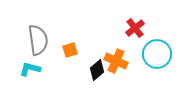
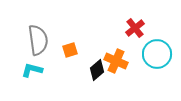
cyan L-shape: moved 2 px right, 1 px down
